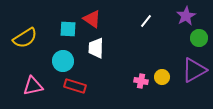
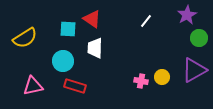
purple star: moved 1 px right, 1 px up
white trapezoid: moved 1 px left
